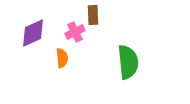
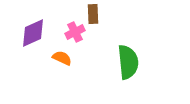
brown rectangle: moved 1 px up
orange semicircle: rotated 60 degrees counterclockwise
